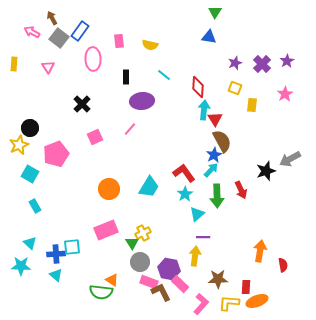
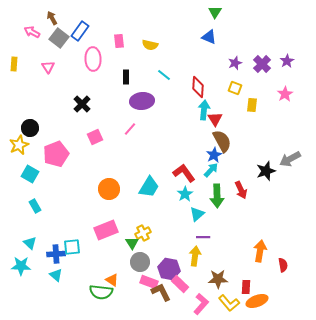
blue triangle at (209, 37): rotated 14 degrees clockwise
yellow L-shape at (229, 303): rotated 135 degrees counterclockwise
